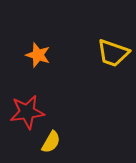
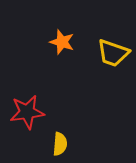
orange star: moved 24 px right, 13 px up
yellow semicircle: moved 9 px right, 2 px down; rotated 25 degrees counterclockwise
